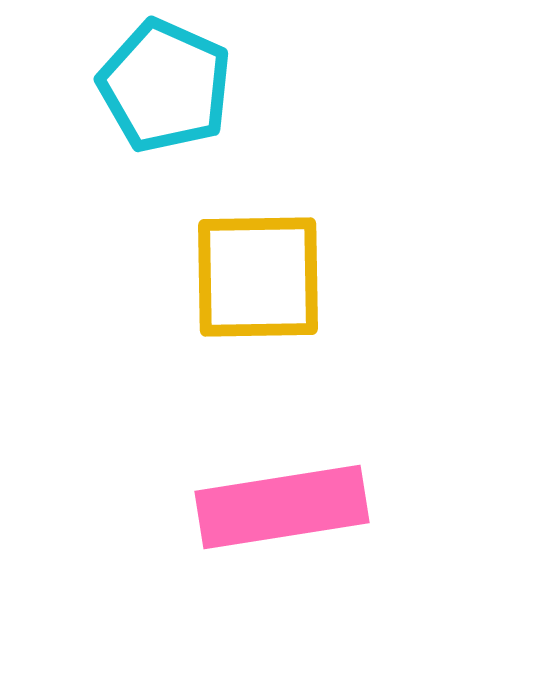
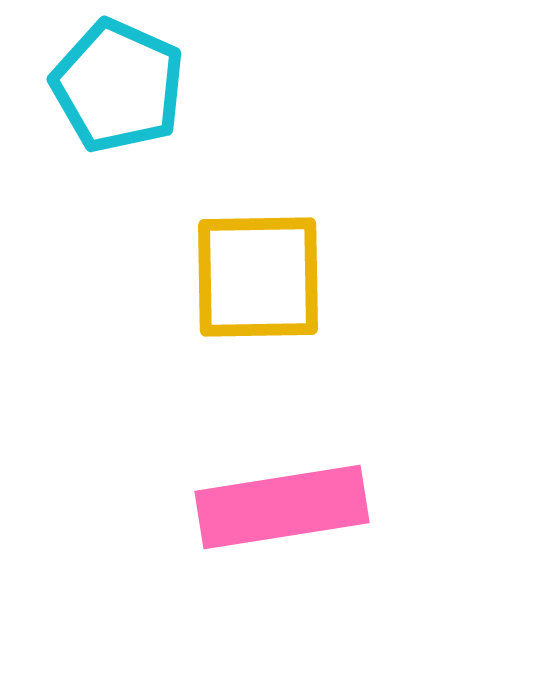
cyan pentagon: moved 47 px left
